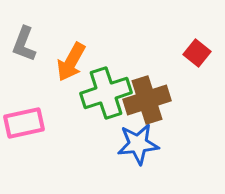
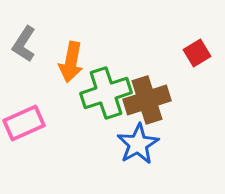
gray L-shape: rotated 12 degrees clockwise
red square: rotated 20 degrees clockwise
orange arrow: rotated 18 degrees counterclockwise
pink rectangle: rotated 12 degrees counterclockwise
blue star: rotated 24 degrees counterclockwise
